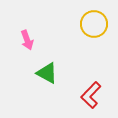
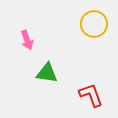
green triangle: rotated 20 degrees counterclockwise
red L-shape: rotated 116 degrees clockwise
